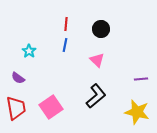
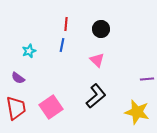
blue line: moved 3 px left
cyan star: rotated 16 degrees clockwise
purple line: moved 6 px right
